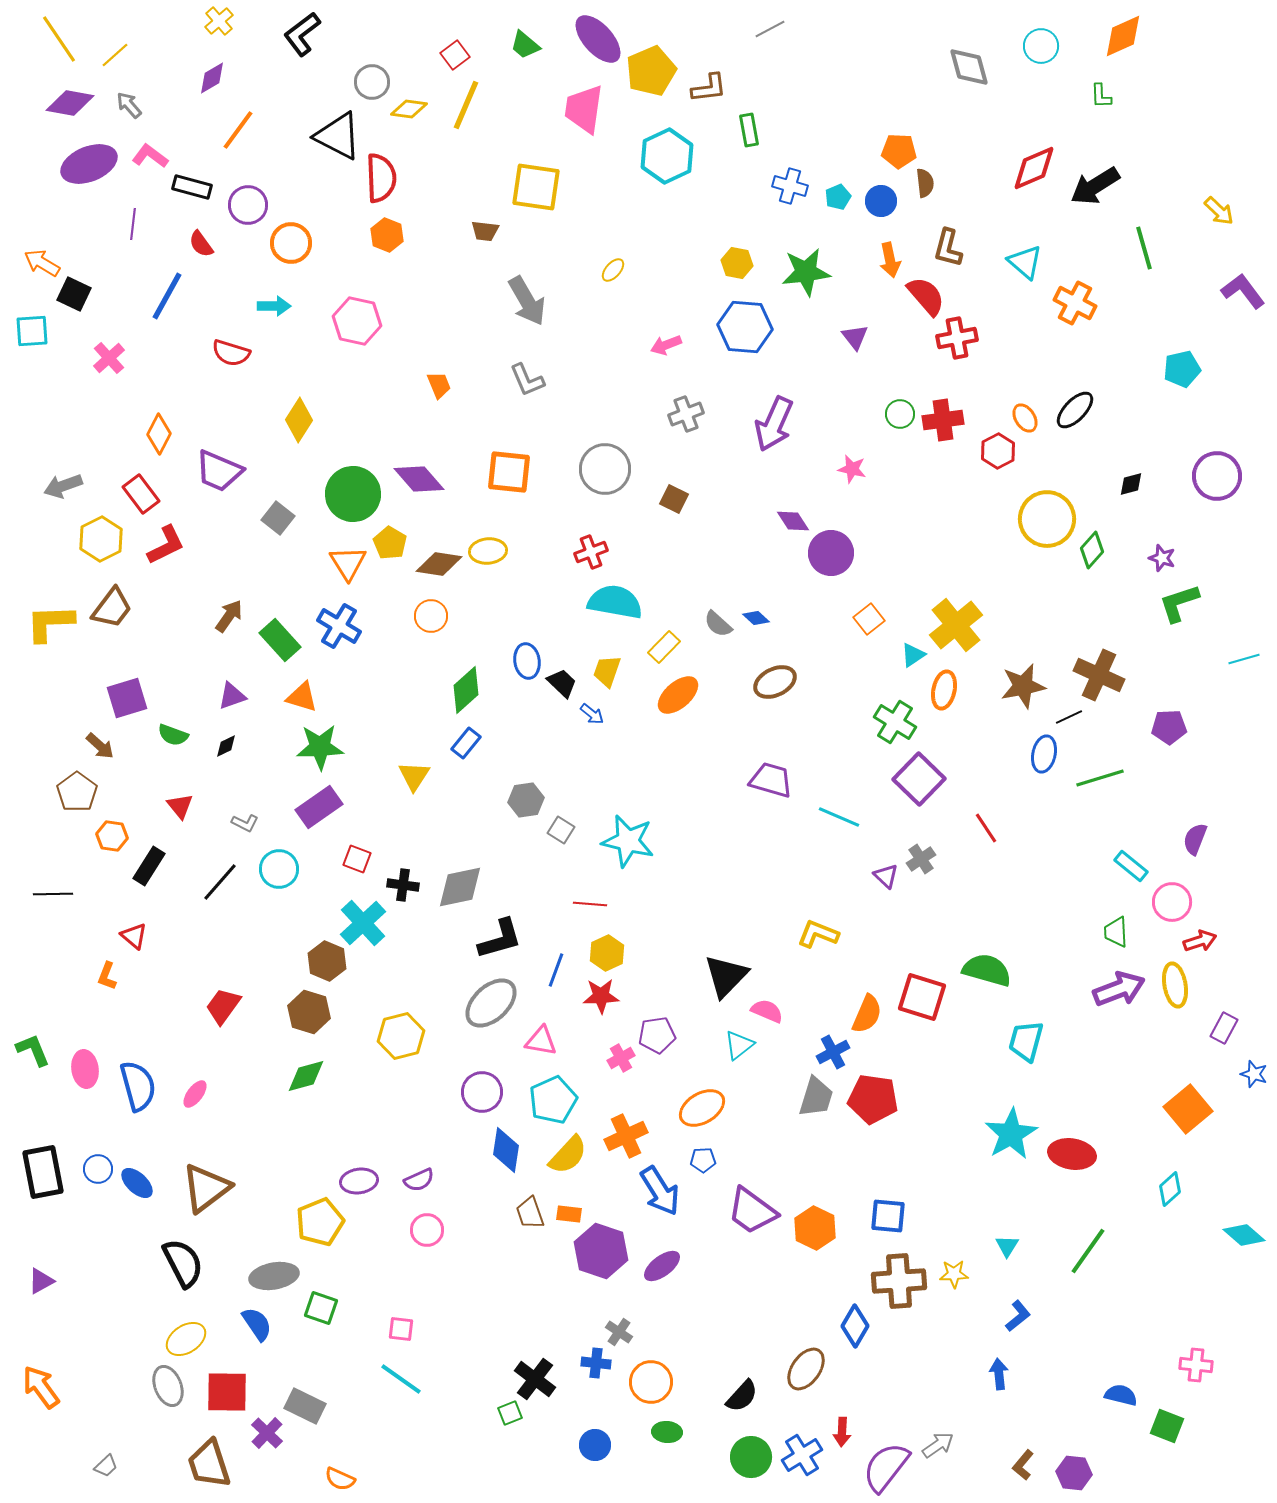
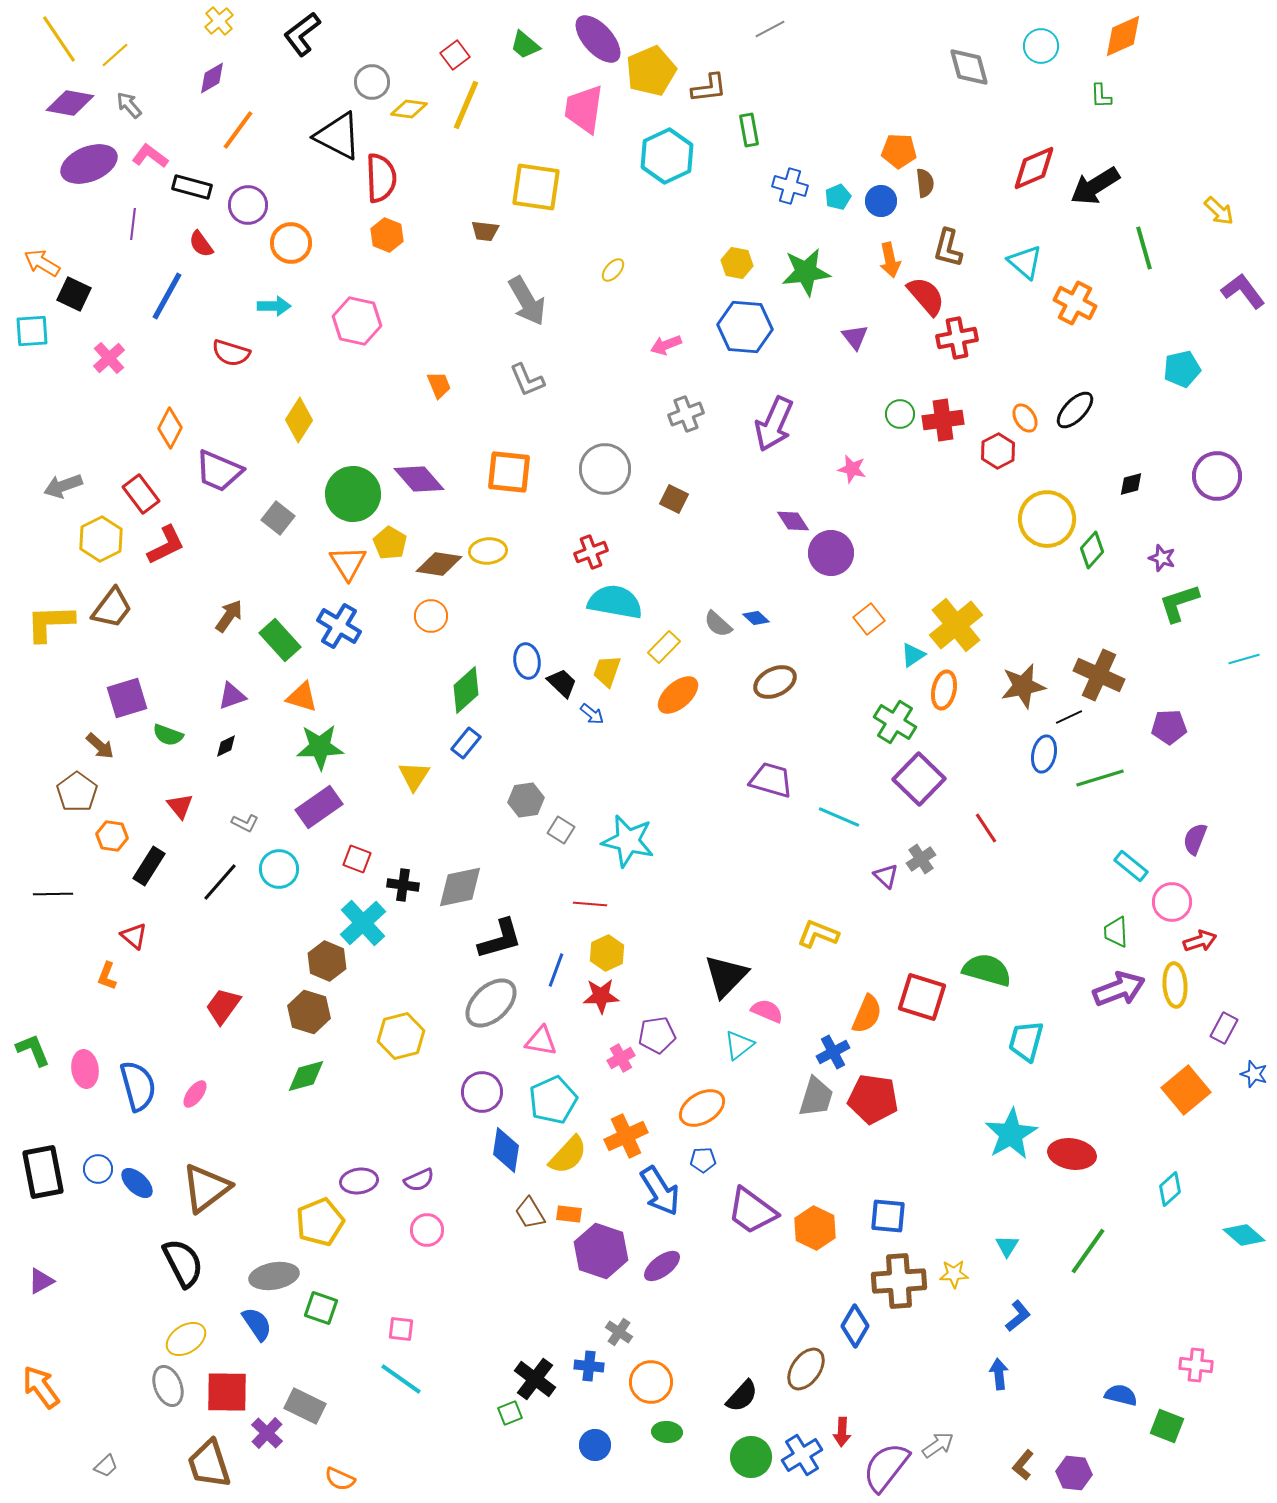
orange diamond at (159, 434): moved 11 px right, 6 px up
green semicircle at (173, 735): moved 5 px left
yellow ellipse at (1175, 985): rotated 6 degrees clockwise
orange square at (1188, 1109): moved 2 px left, 19 px up
brown trapezoid at (530, 1213): rotated 12 degrees counterclockwise
blue cross at (596, 1363): moved 7 px left, 3 px down
